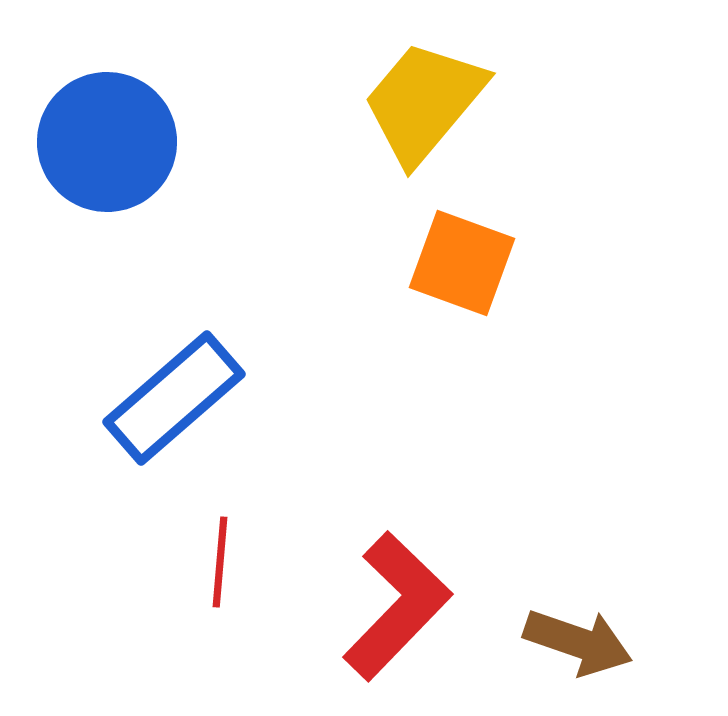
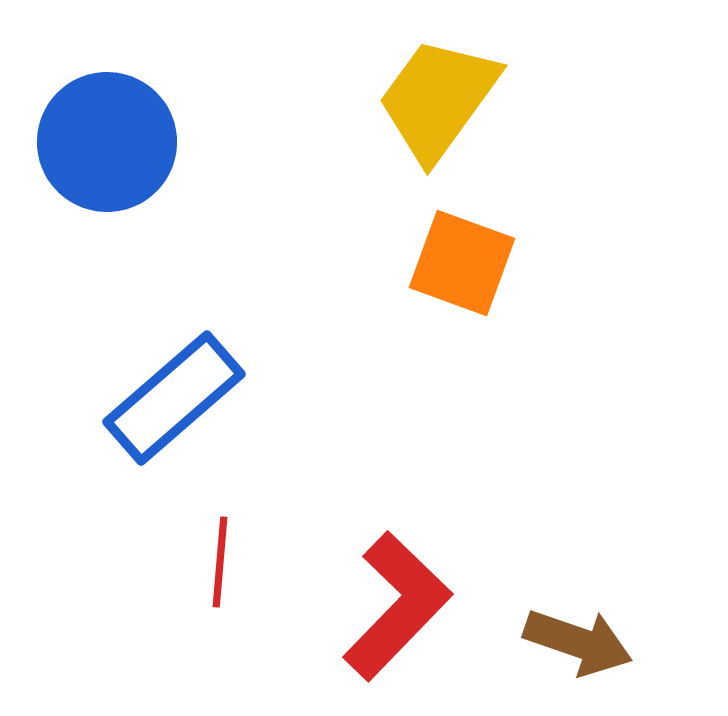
yellow trapezoid: moved 14 px right, 3 px up; rotated 4 degrees counterclockwise
